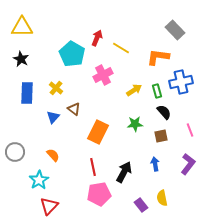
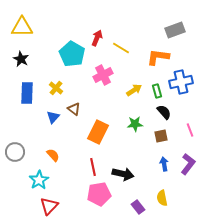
gray rectangle: rotated 66 degrees counterclockwise
blue arrow: moved 9 px right
black arrow: moved 1 px left, 2 px down; rotated 75 degrees clockwise
purple rectangle: moved 3 px left, 2 px down
